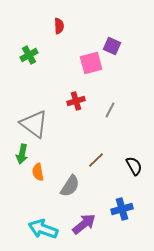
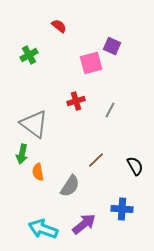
red semicircle: rotated 49 degrees counterclockwise
black semicircle: moved 1 px right
blue cross: rotated 20 degrees clockwise
